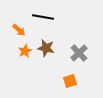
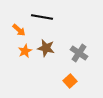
black line: moved 1 px left
gray cross: rotated 12 degrees counterclockwise
orange square: rotated 24 degrees counterclockwise
